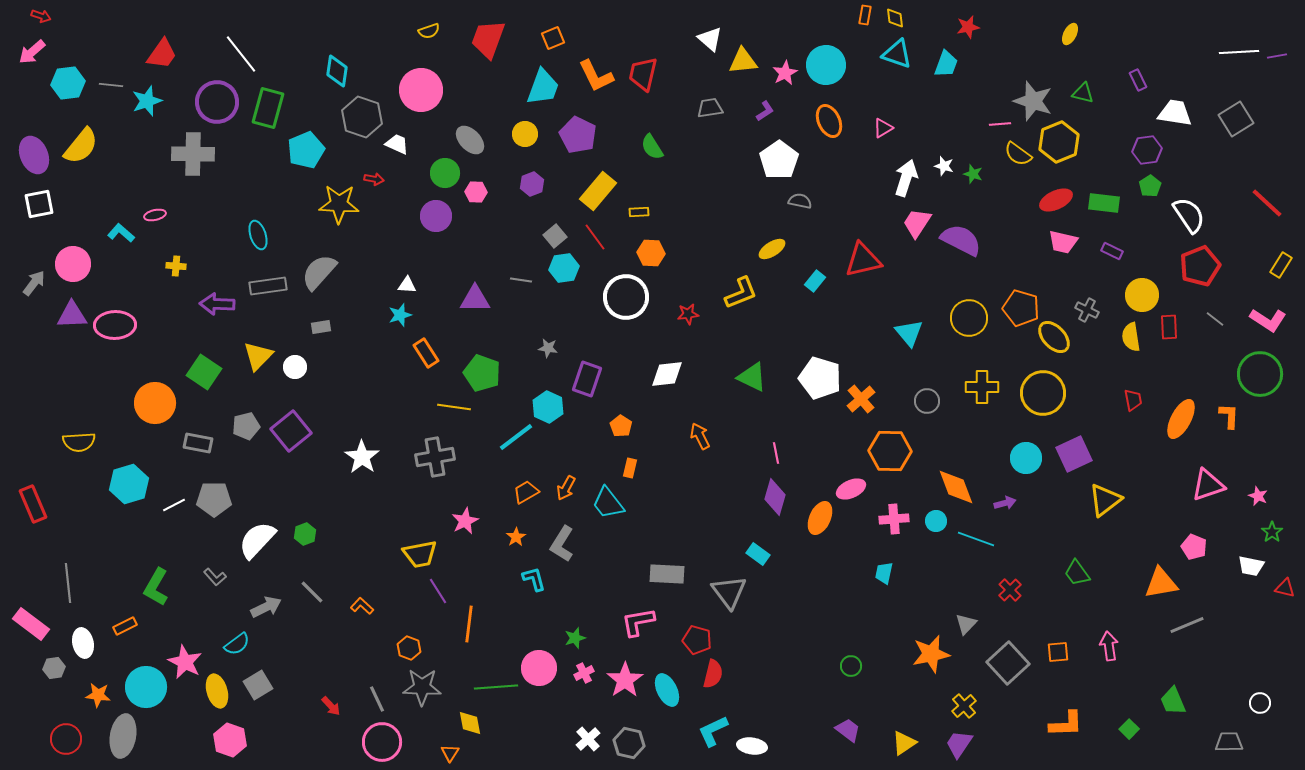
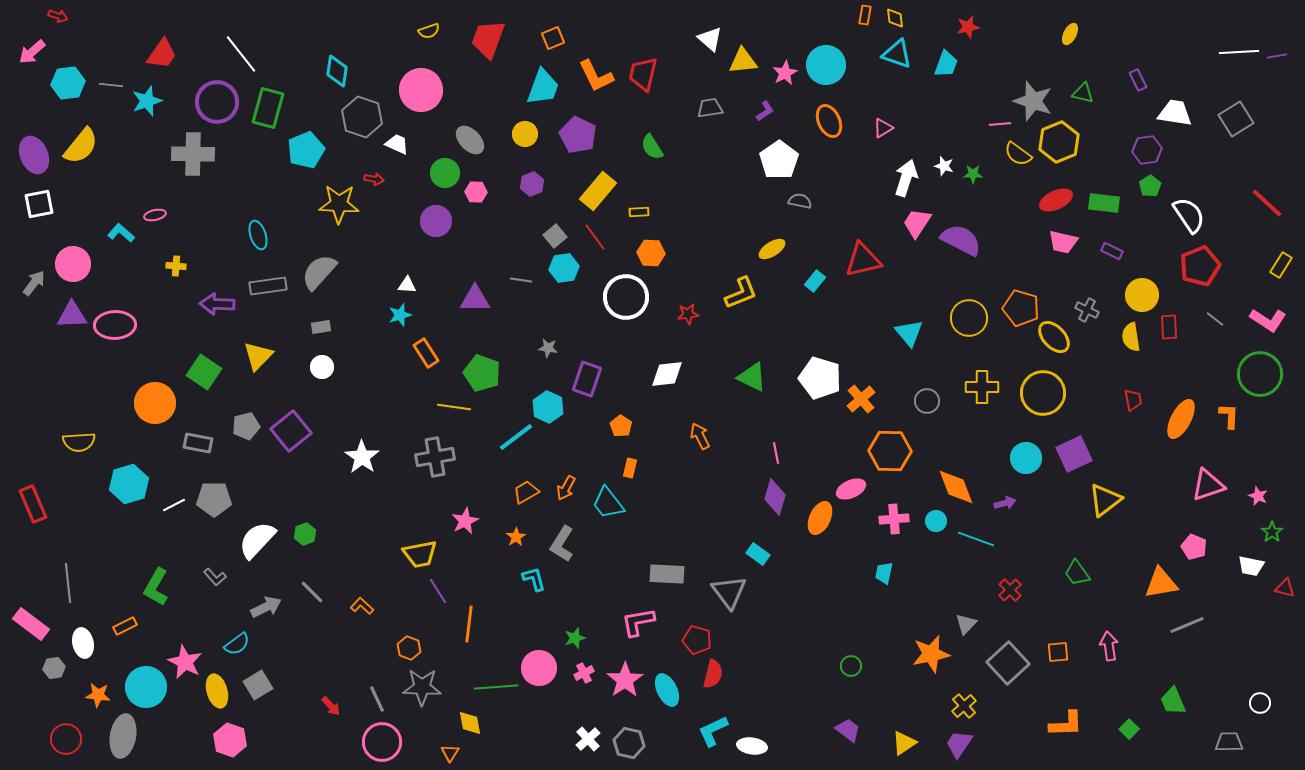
red arrow at (41, 16): moved 17 px right
green star at (973, 174): rotated 18 degrees counterclockwise
purple circle at (436, 216): moved 5 px down
white circle at (295, 367): moved 27 px right
